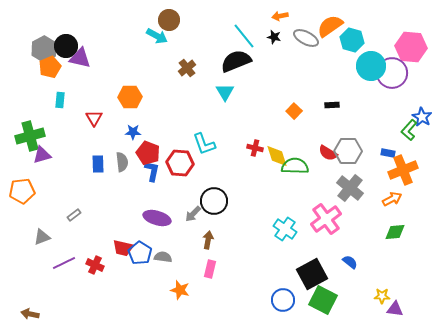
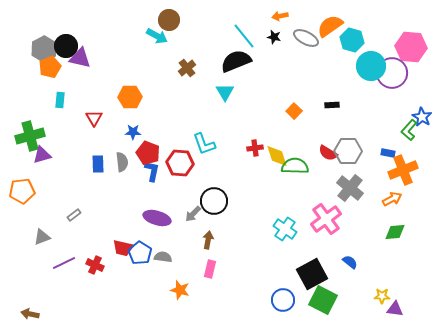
red cross at (255, 148): rotated 21 degrees counterclockwise
